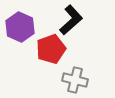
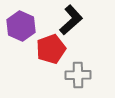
purple hexagon: moved 1 px right, 1 px up
gray cross: moved 3 px right, 5 px up; rotated 15 degrees counterclockwise
